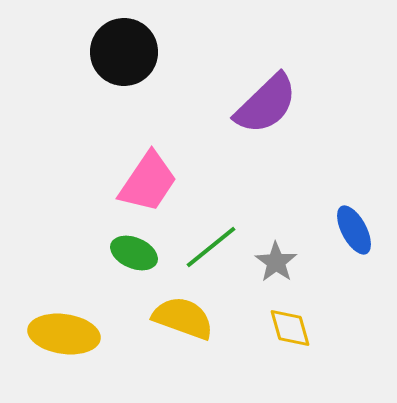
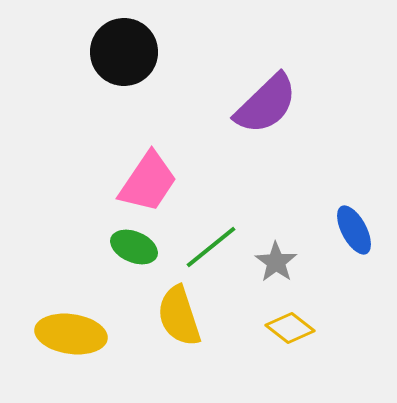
green ellipse: moved 6 px up
yellow semicircle: moved 4 px left, 2 px up; rotated 128 degrees counterclockwise
yellow diamond: rotated 36 degrees counterclockwise
yellow ellipse: moved 7 px right
